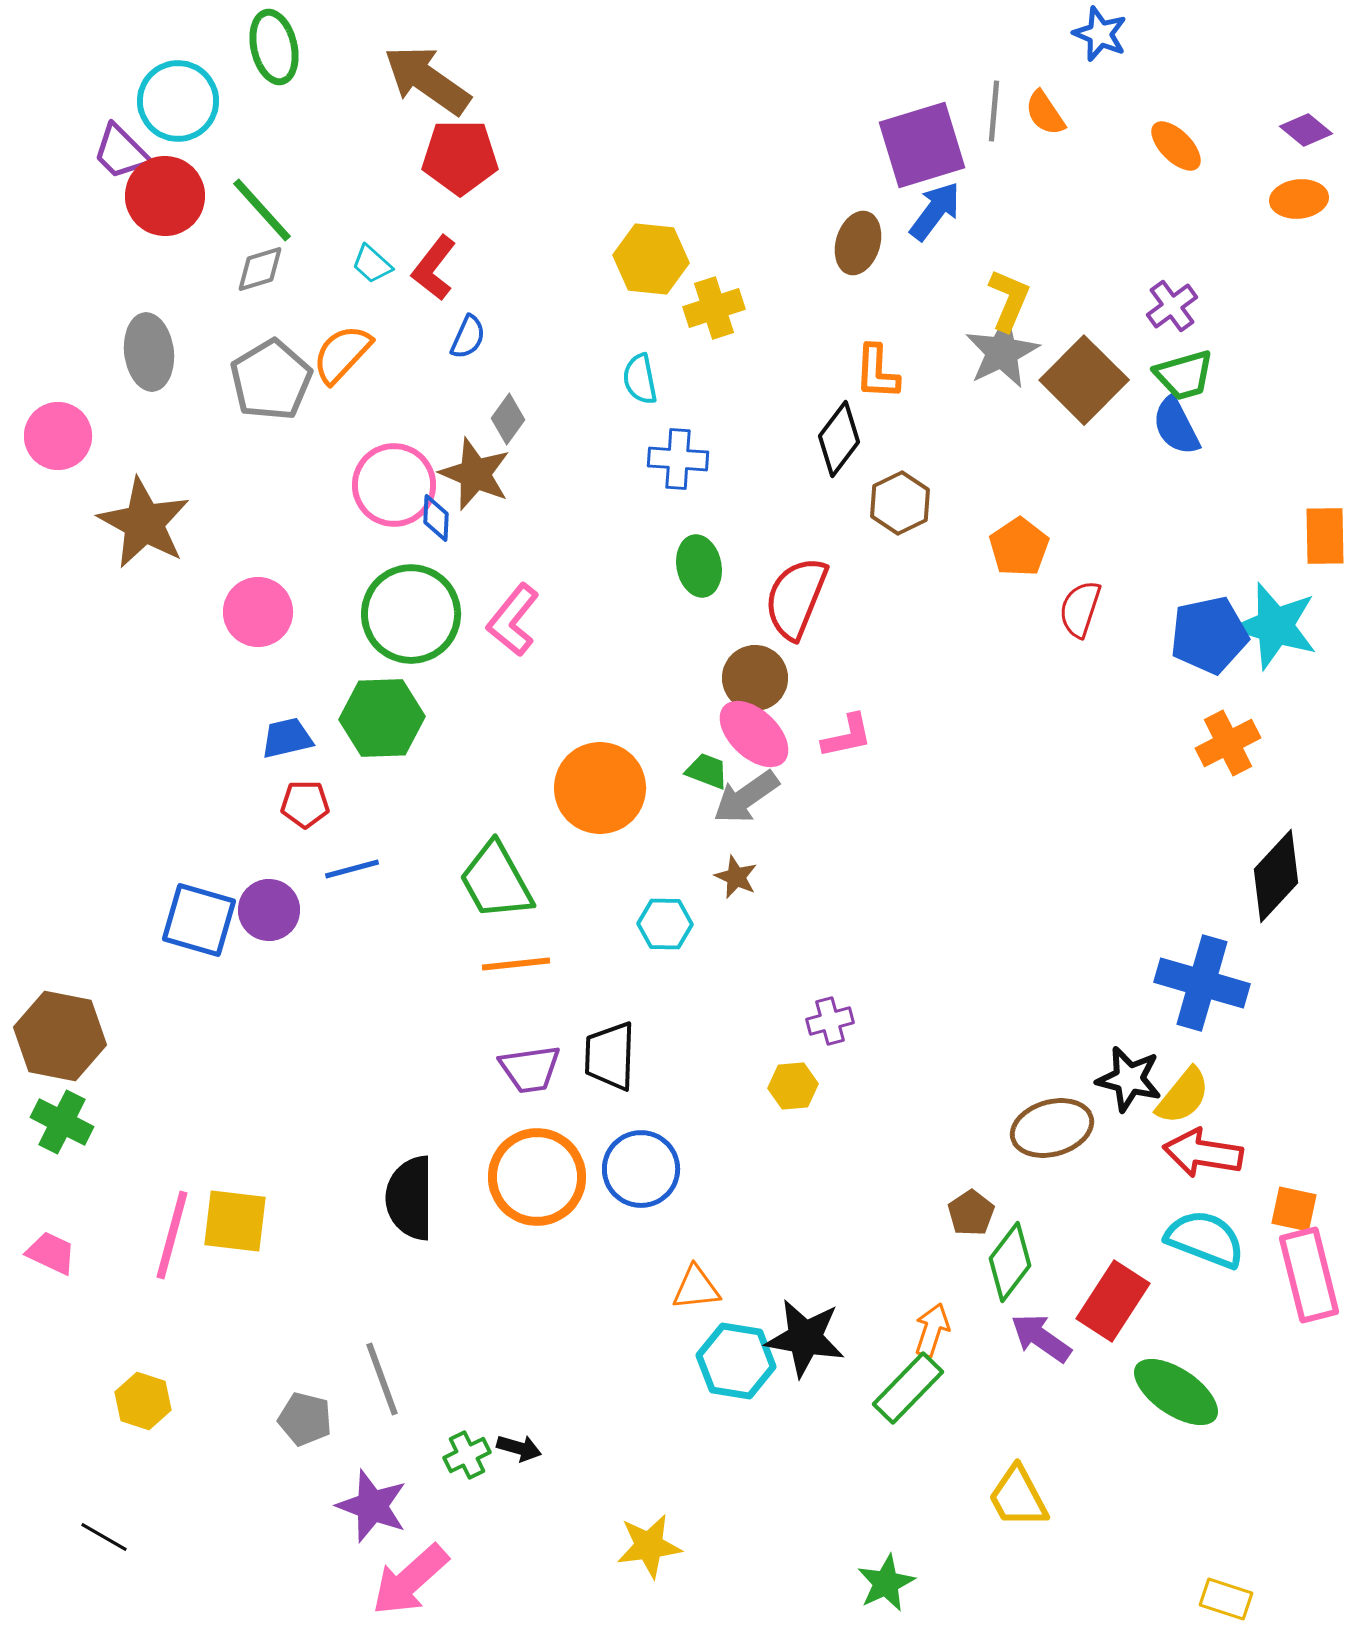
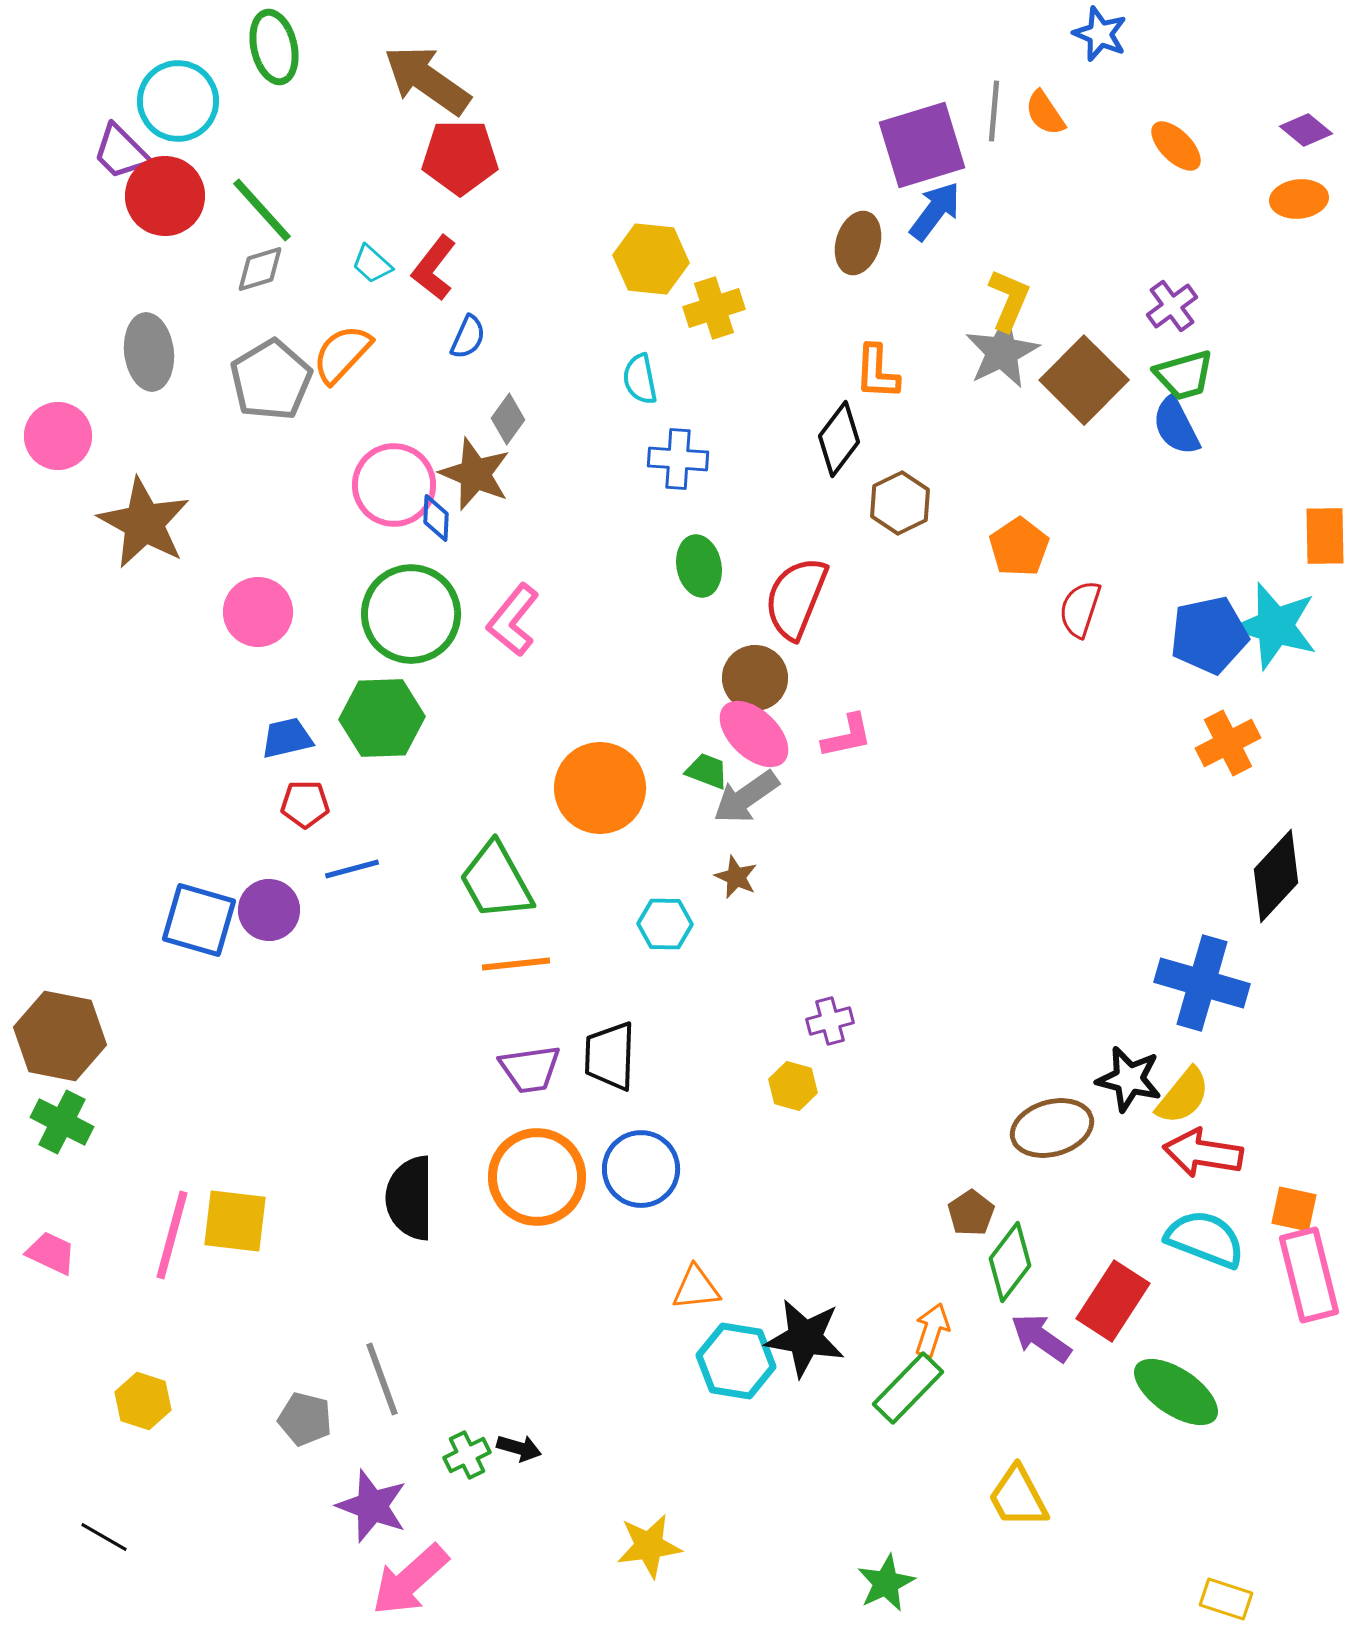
yellow hexagon at (793, 1086): rotated 21 degrees clockwise
